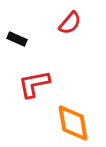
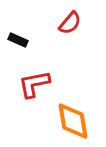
black rectangle: moved 1 px right, 1 px down
orange diamond: moved 2 px up
